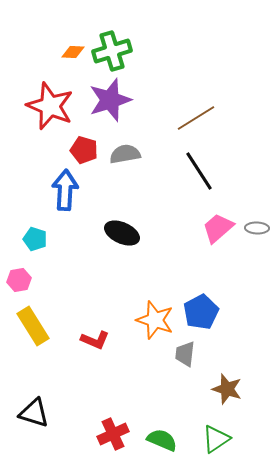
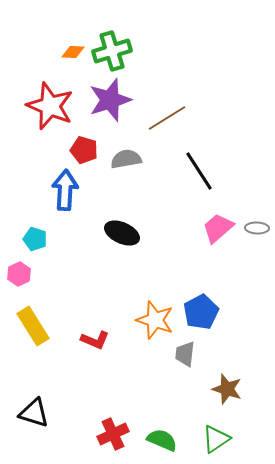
brown line: moved 29 px left
gray semicircle: moved 1 px right, 5 px down
pink hexagon: moved 6 px up; rotated 15 degrees counterclockwise
